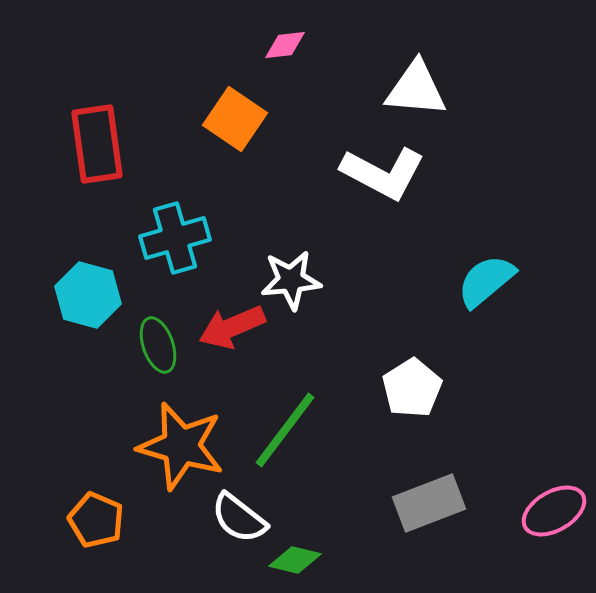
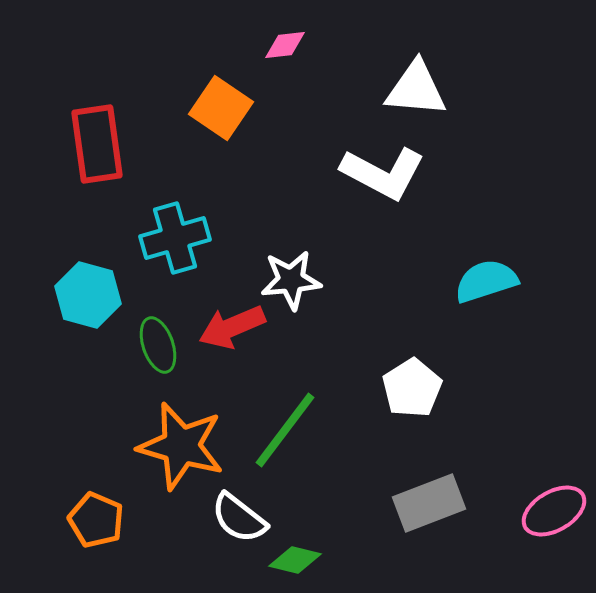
orange square: moved 14 px left, 11 px up
cyan semicircle: rotated 22 degrees clockwise
